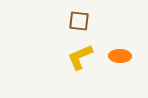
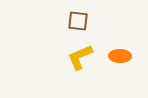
brown square: moved 1 px left
